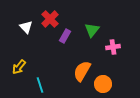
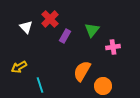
yellow arrow: rotated 21 degrees clockwise
orange circle: moved 2 px down
